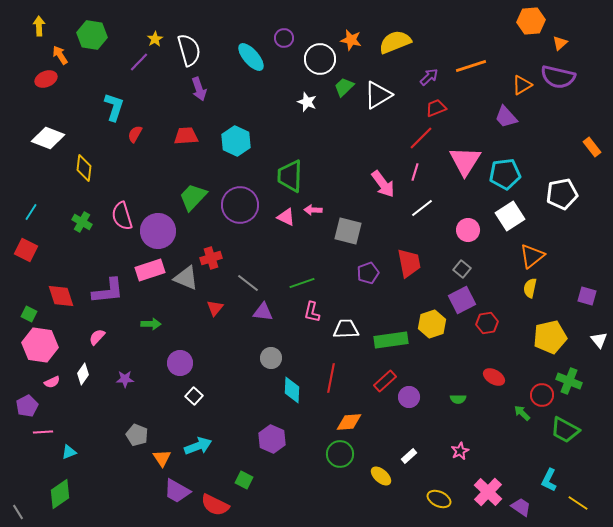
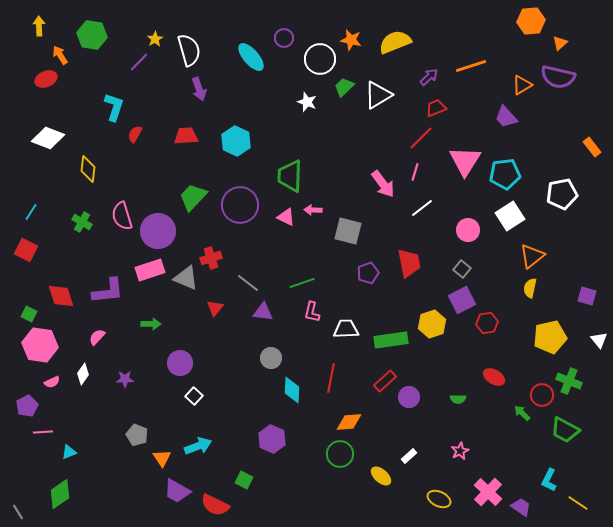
yellow diamond at (84, 168): moved 4 px right, 1 px down
